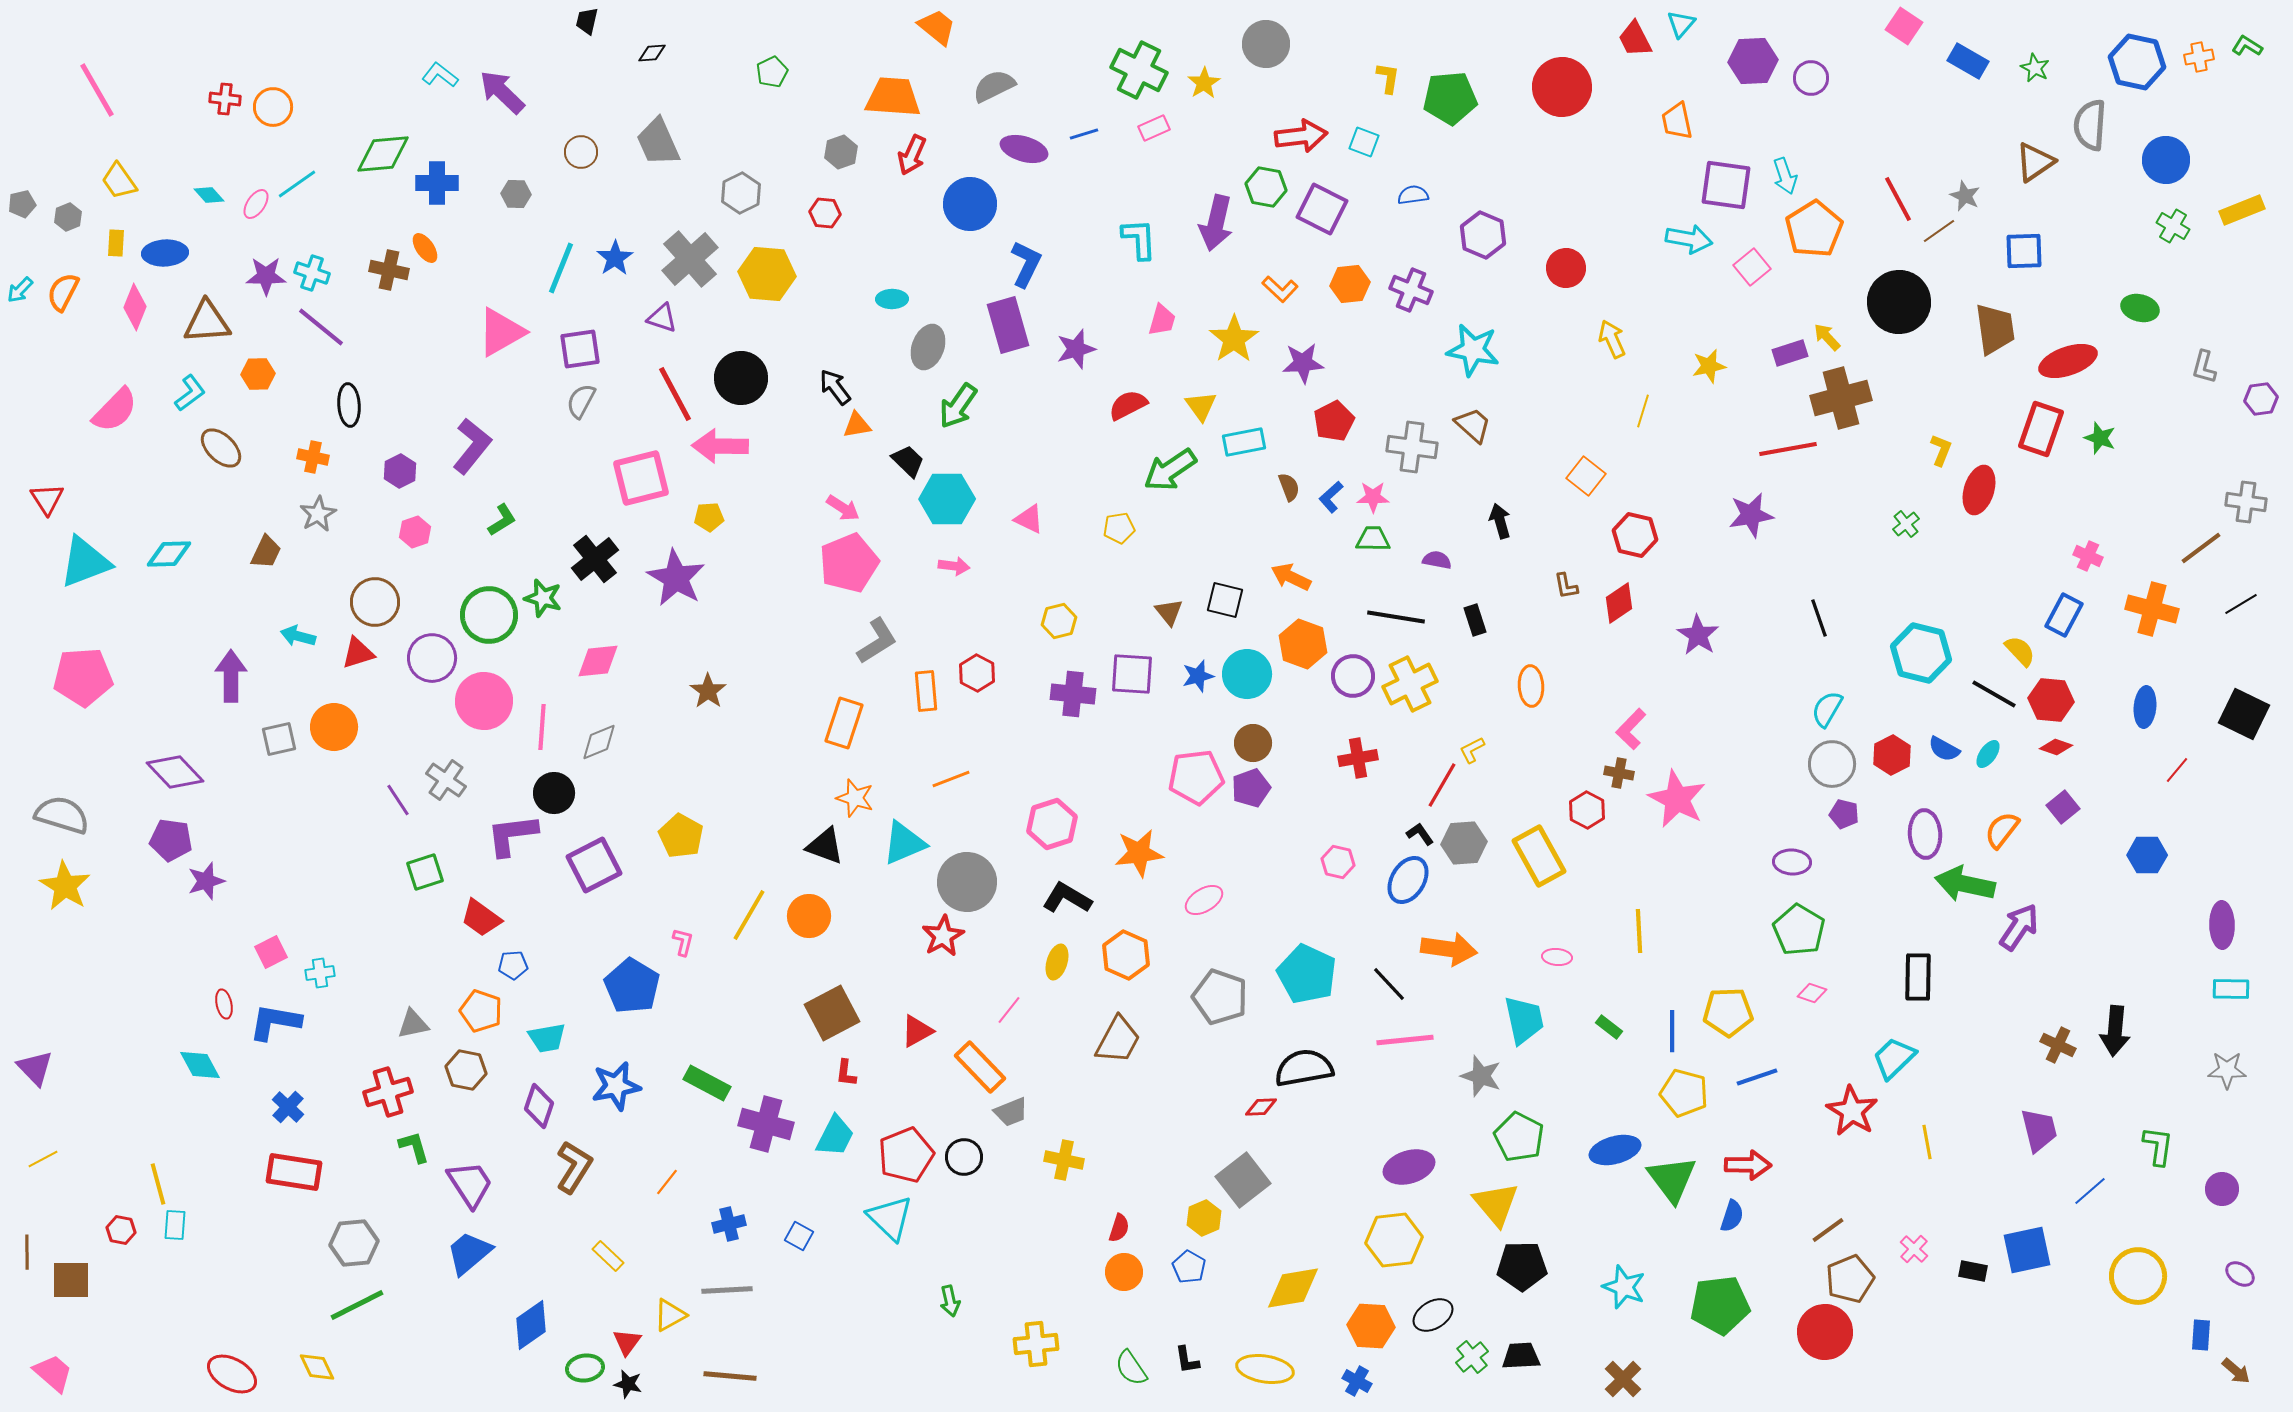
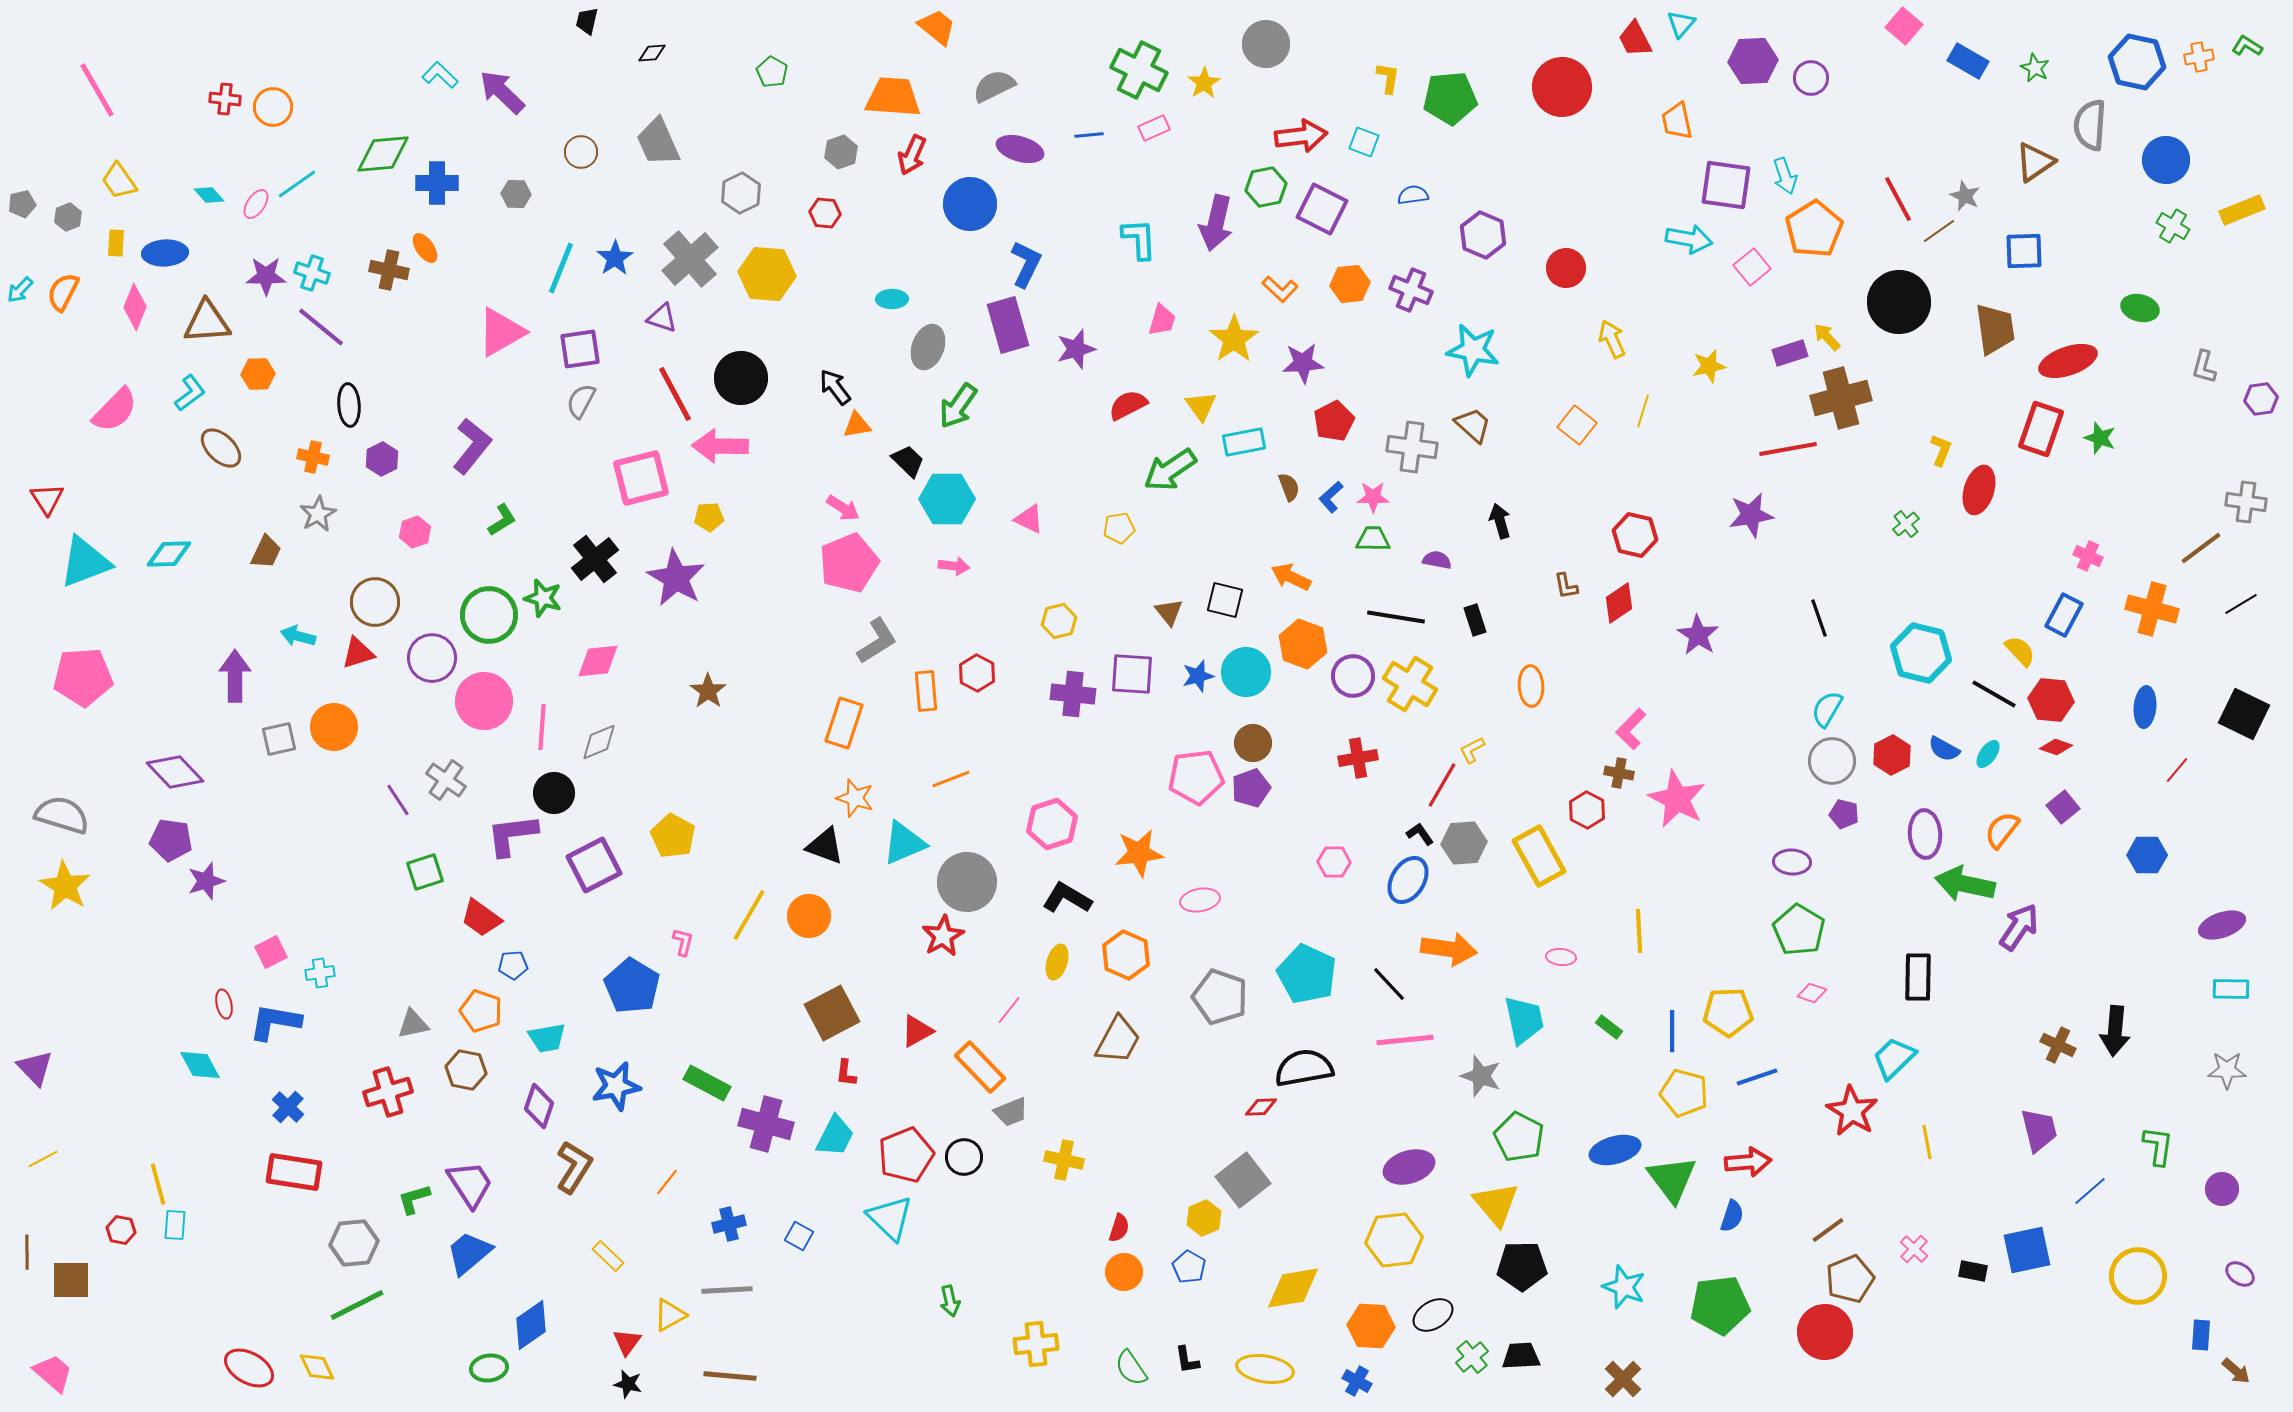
pink square at (1904, 26): rotated 6 degrees clockwise
green pentagon at (772, 72): rotated 16 degrees counterclockwise
cyan L-shape at (440, 75): rotated 6 degrees clockwise
blue line at (1084, 134): moved 5 px right, 1 px down; rotated 12 degrees clockwise
purple ellipse at (1024, 149): moved 4 px left
green hexagon at (1266, 187): rotated 21 degrees counterclockwise
purple hexagon at (400, 471): moved 18 px left, 12 px up
orange square at (1586, 476): moved 9 px left, 51 px up
cyan circle at (1247, 674): moved 1 px left, 2 px up
purple arrow at (231, 676): moved 4 px right
yellow cross at (1410, 684): rotated 32 degrees counterclockwise
gray circle at (1832, 764): moved 3 px up
yellow pentagon at (681, 836): moved 8 px left
pink hexagon at (1338, 862): moved 4 px left; rotated 12 degrees counterclockwise
pink ellipse at (1204, 900): moved 4 px left; rotated 21 degrees clockwise
purple ellipse at (2222, 925): rotated 72 degrees clockwise
pink ellipse at (1557, 957): moved 4 px right
green L-shape at (414, 1147): moved 52 px down; rotated 90 degrees counterclockwise
red arrow at (1748, 1165): moved 3 px up; rotated 6 degrees counterclockwise
green ellipse at (585, 1368): moved 96 px left
red ellipse at (232, 1374): moved 17 px right, 6 px up
